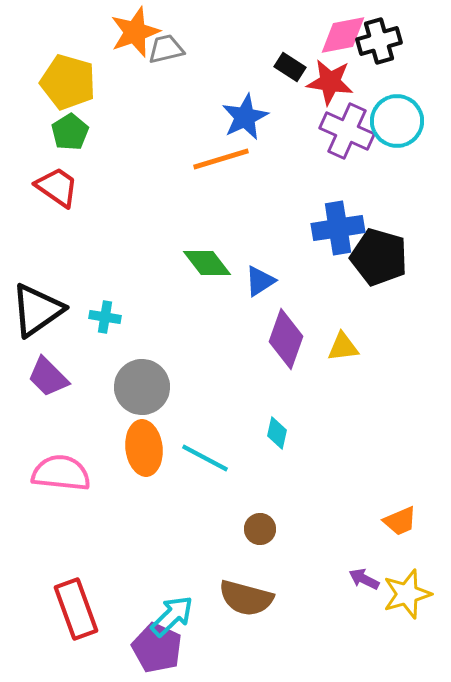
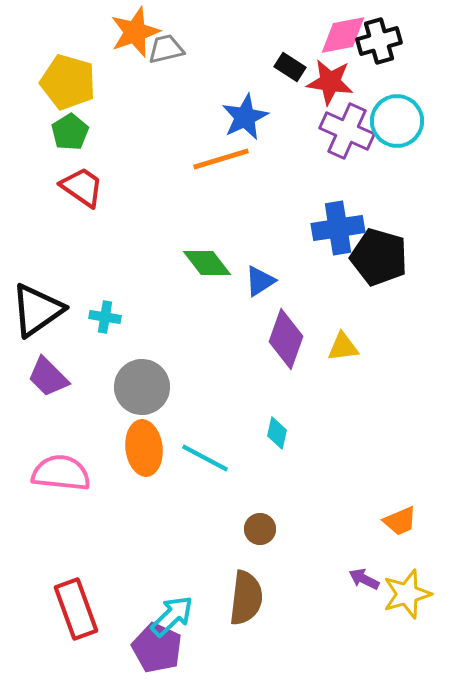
red trapezoid: moved 25 px right
brown semicircle: rotated 98 degrees counterclockwise
